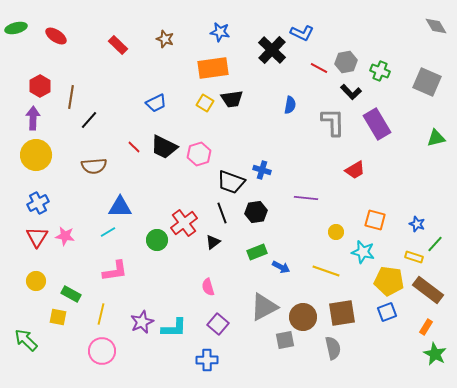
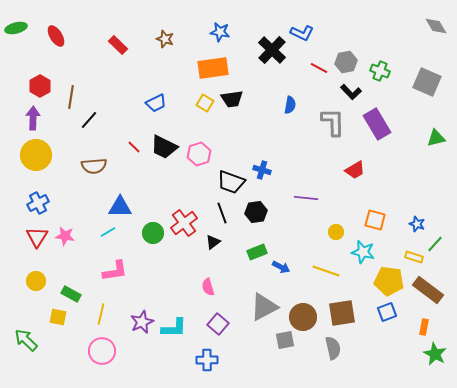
red ellipse at (56, 36): rotated 25 degrees clockwise
green circle at (157, 240): moved 4 px left, 7 px up
orange rectangle at (426, 327): moved 2 px left; rotated 21 degrees counterclockwise
